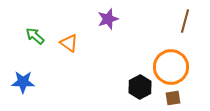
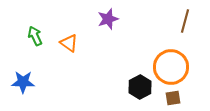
green arrow: rotated 24 degrees clockwise
